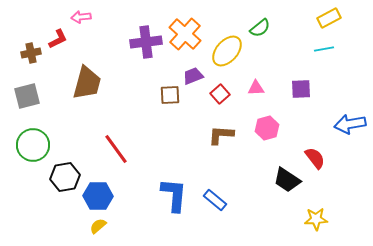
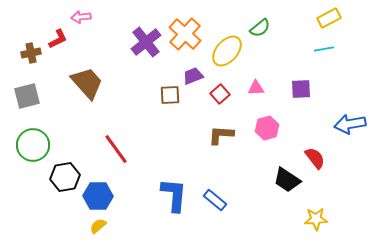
purple cross: rotated 32 degrees counterclockwise
brown trapezoid: rotated 57 degrees counterclockwise
